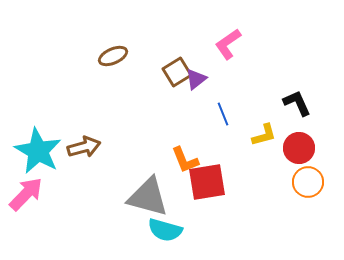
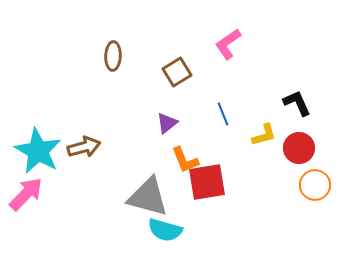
brown ellipse: rotated 64 degrees counterclockwise
purple triangle: moved 29 px left, 44 px down
orange circle: moved 7 px right, 3 px down
